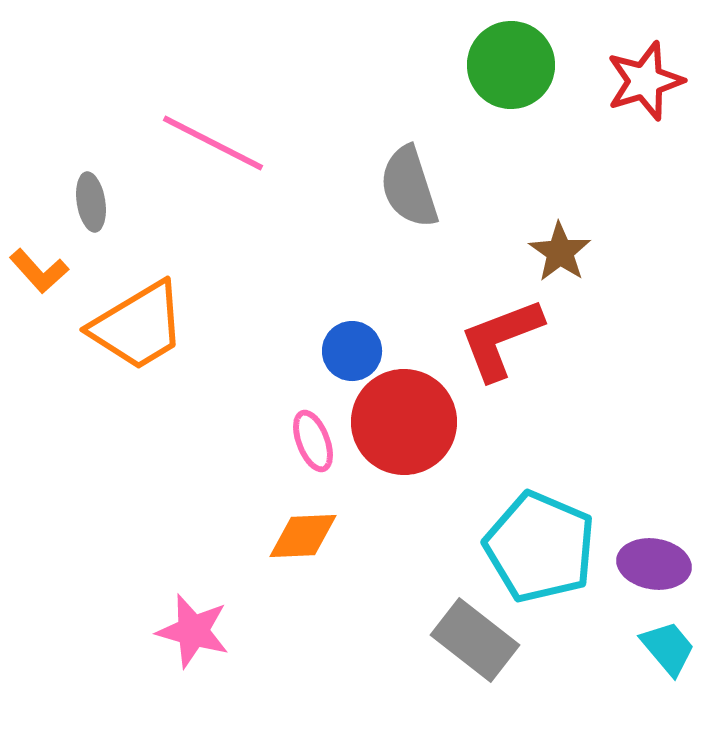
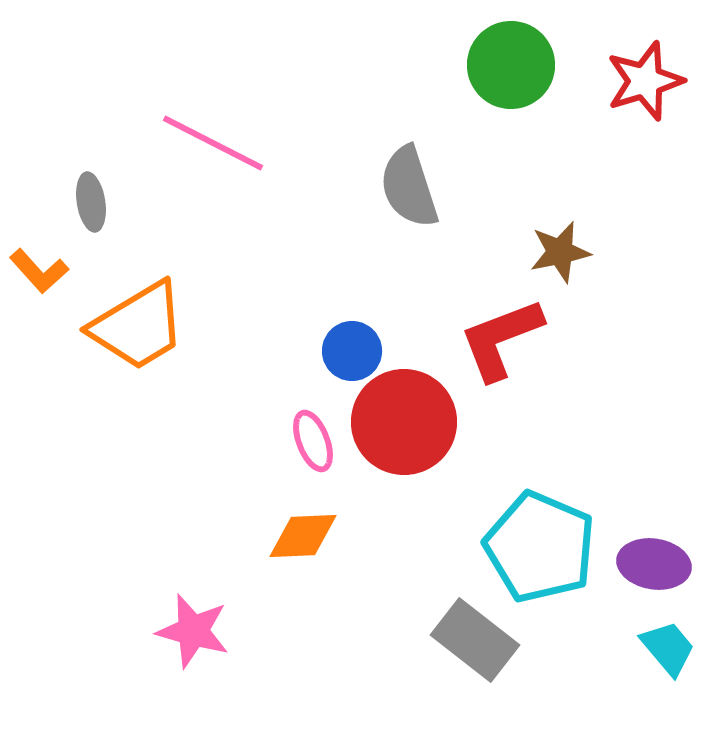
brown star: rotated 26 degrees clockwise
